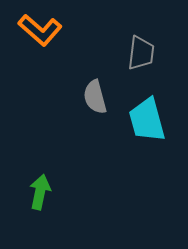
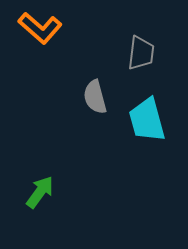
orange L-shape: moved 2 px up
green arrow: rotated 24 degrees clockwise
